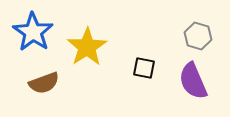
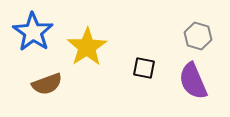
brown semicircle: moved 3 px right, 1 px down
